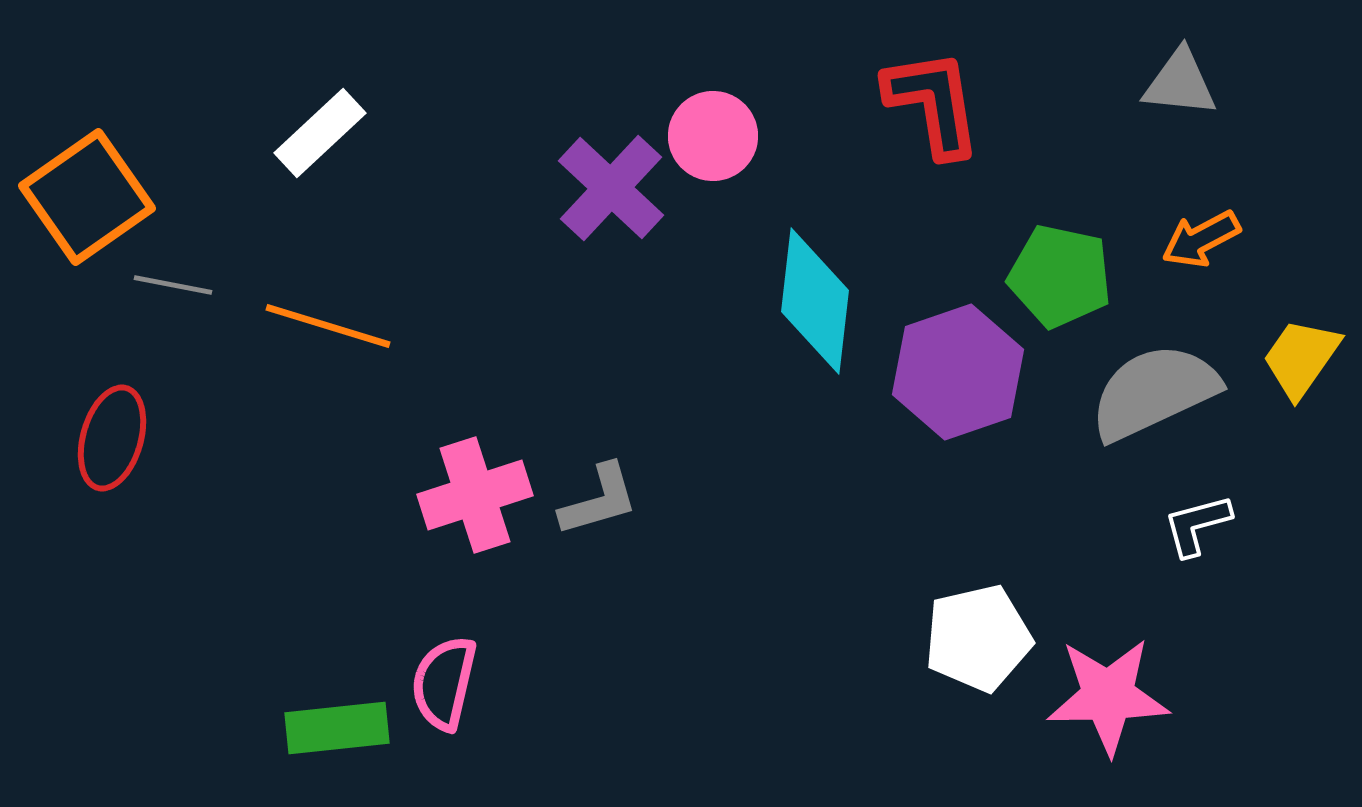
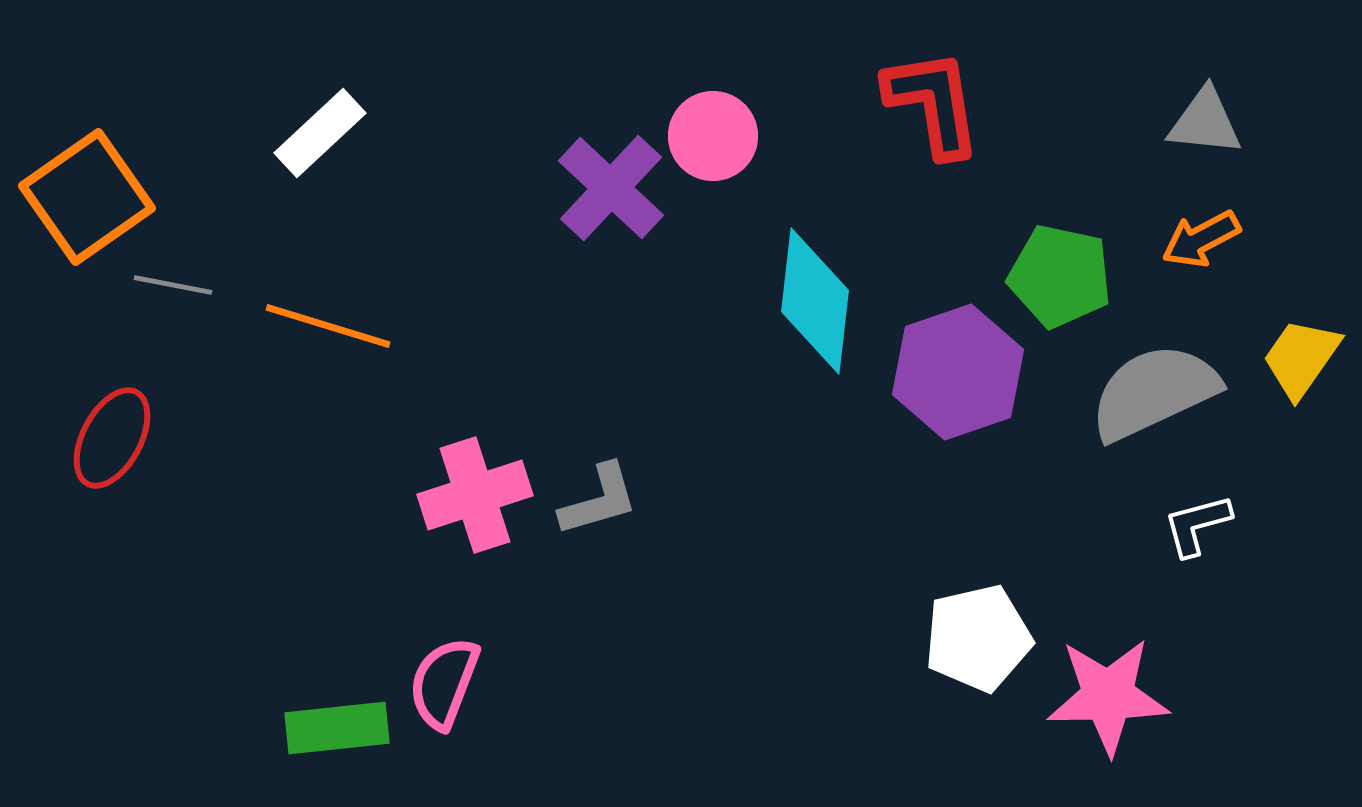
gray triangle: moved 25 px right, 39 px down
red ellipse: rotated 12 degrees clockwise
pink semicircle: rotated 8 degrees clockwise
